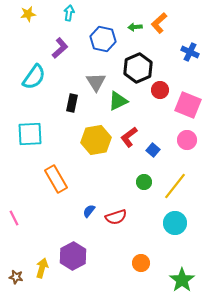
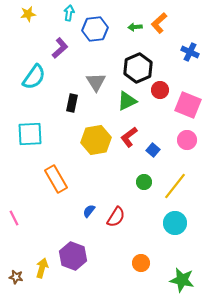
blue hexagon: moved 8 px left, 10 px up; rotated 20 degrees counterclockwise
green triangle: moved 9 px right
red semicircle: rotated 40 degrees counterclockwise
purple hexagon: rotated 12 degrees counterclockwise
green star: rotated 25 degrees counterclockwise
